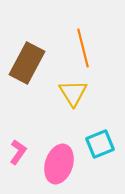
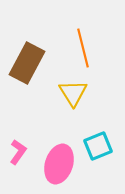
cyan square: moved 2 px left, 2 px down
